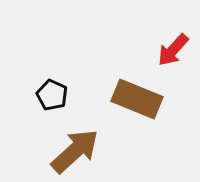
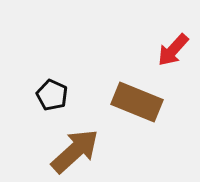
brown rectangle: moved 3 px down
